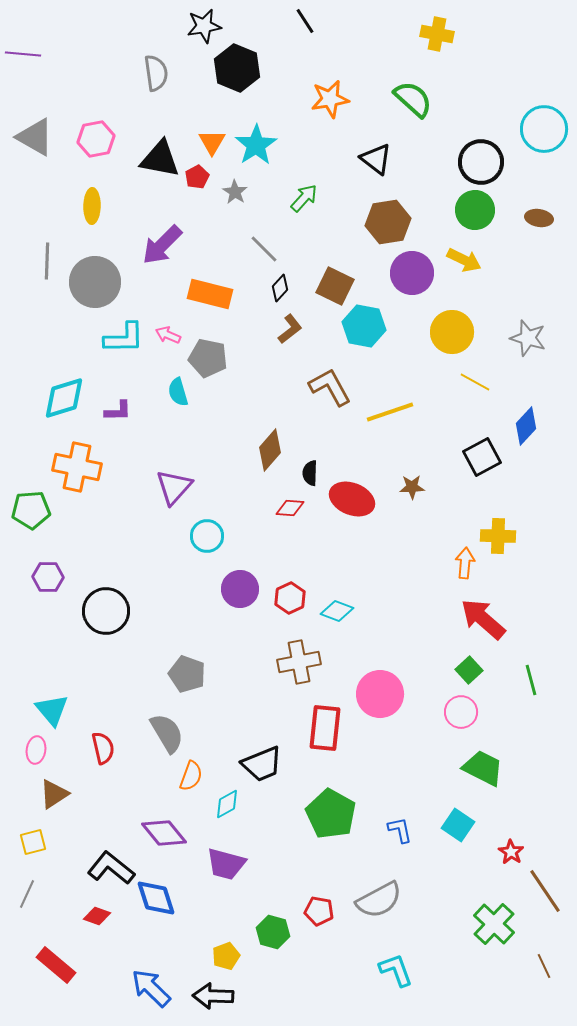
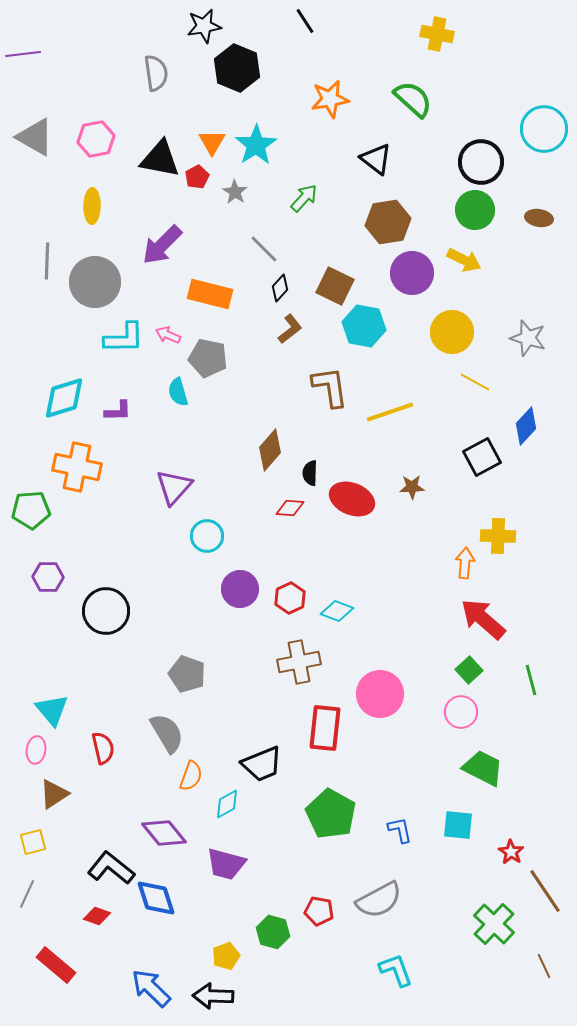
purple line at (23, 54): rotated 12 degrees counterclockwise
brown L-shape at (330, 387): rotated 21 degrees clockwise
cyan square at (458, 825): rotated 28 degrees counterclockwise
